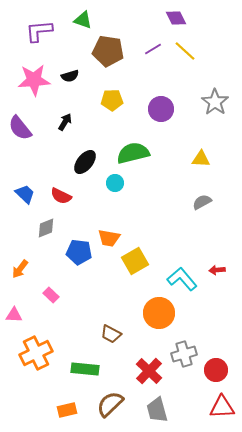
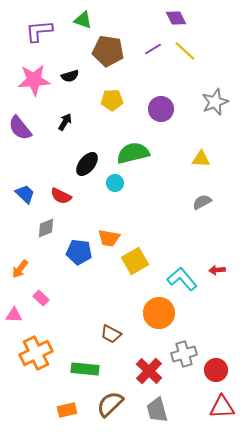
gray star: rotated 16 degrees clockwise
black ellipse: moved 2 px right, 2 px down
pink rectangle: moved 10 px left, 3 px down
